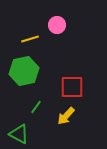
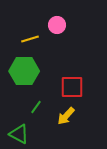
green hexagon: rotated 12 degrees clockwise
